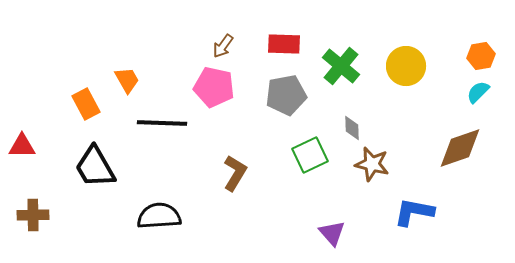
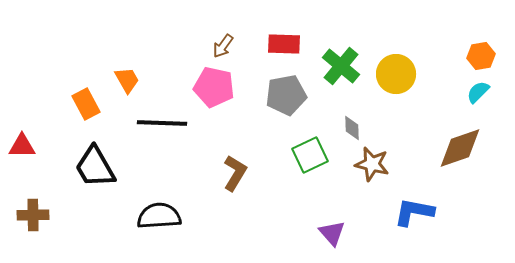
yellow circle: moved 10 px left, 8 px down
